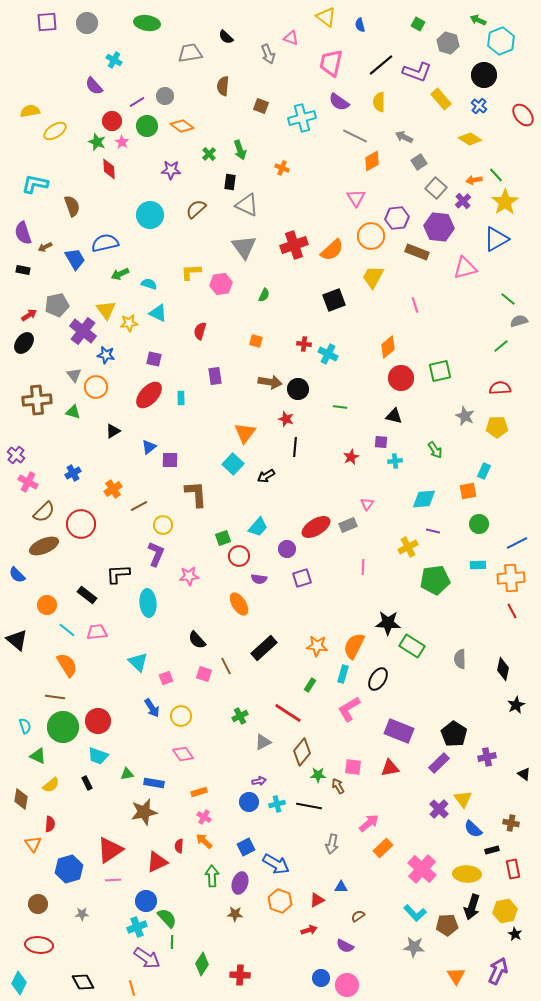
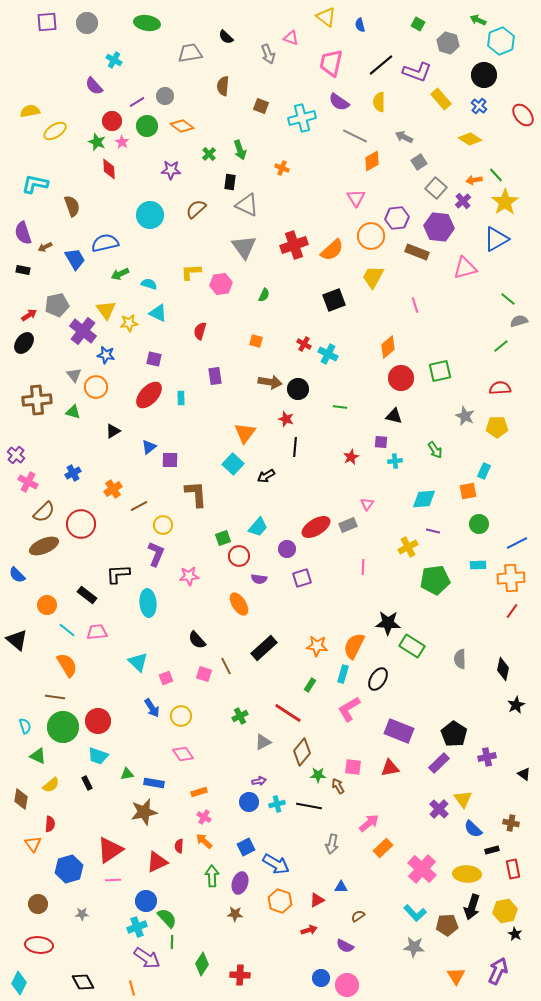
red cross at (304, 344): rotated 24 degrees clockwise
red line at (512, 611): rotated 63 degrees clockwise
